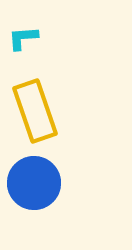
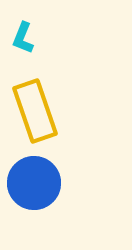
cyan L-shape: rotated 64 degrees counterclockwise
